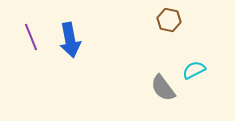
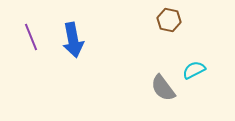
blue arrow: moved 3 px right
